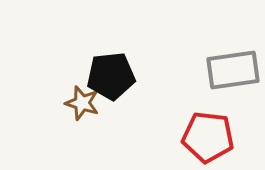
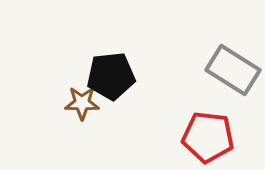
gray rectangle: rotated 40 degrees clockwise
brown star: rotated 16 degrees counterclockwise
